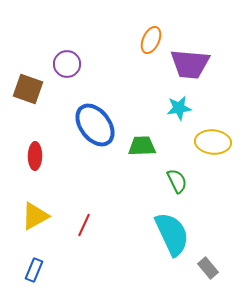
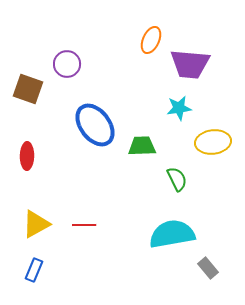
yellow ellipse: rotated 12 degrees counterclockwise
red ellipse: moved 8 px left
green semicircle: moved 2 px up
yellow triangle: moved 1 px right, 8 px down
red line: rotated 65 degrees clockwise
cyan semicircle: rotated 75 degrees counterclockwise
